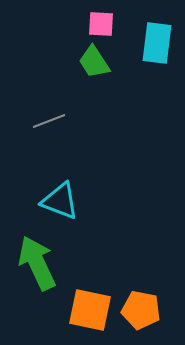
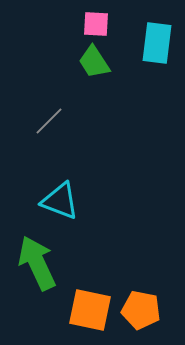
pink square: moved 5 px left
gray line: rotated 24 degrees counterclockwise
